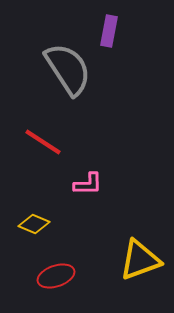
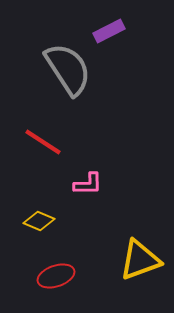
purple rectangle: rotated 52 degrees clockwise
yellow diamond: moved 5 px right, 3 px up
